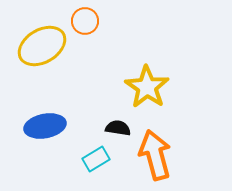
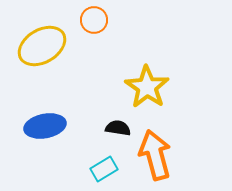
orange circle: moved 9 px right, 1 px up
cyan rectangle: moved 8 px right, 10 px down
